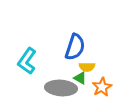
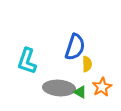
cyan L-shape: rotated 16 degrees counterclockwise
yellow semicircle: moved 3 px up; rotated 91 degrees counterclockwise
green triangle: moved 14 px down
gray ellipse: moved 2 px left
